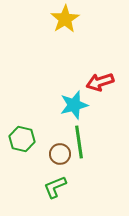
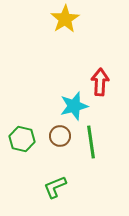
red arrow: rotated 112 degrees clockwise
cyan star: moved 1 px down
green line: moved 12 px right
brown circle: moved 18 px up
